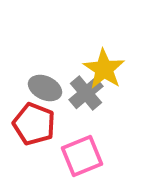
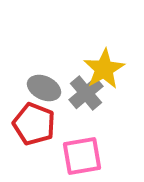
yellow star: rotated 9 degrees clockwise
gray ellipse: moved 1 px left
pink square: rotated 12 degrees clockwise
